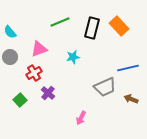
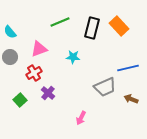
cyan star: rotated 16 degrees clockwise
